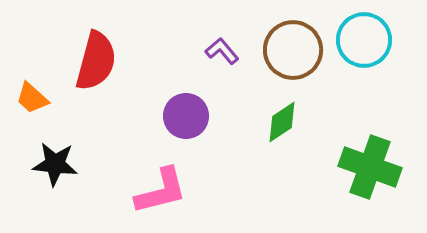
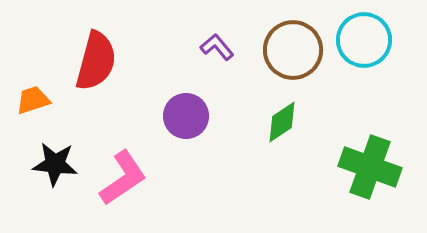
purple L-shape: moved 5 px left, 4 px up
orange trapezoid: moved 1 px right, 2 px down; rotated 120 degrees clockwise
pink L-shape: moved 38 px left, 13 px up; rotated 20 degrees counterclockwise
